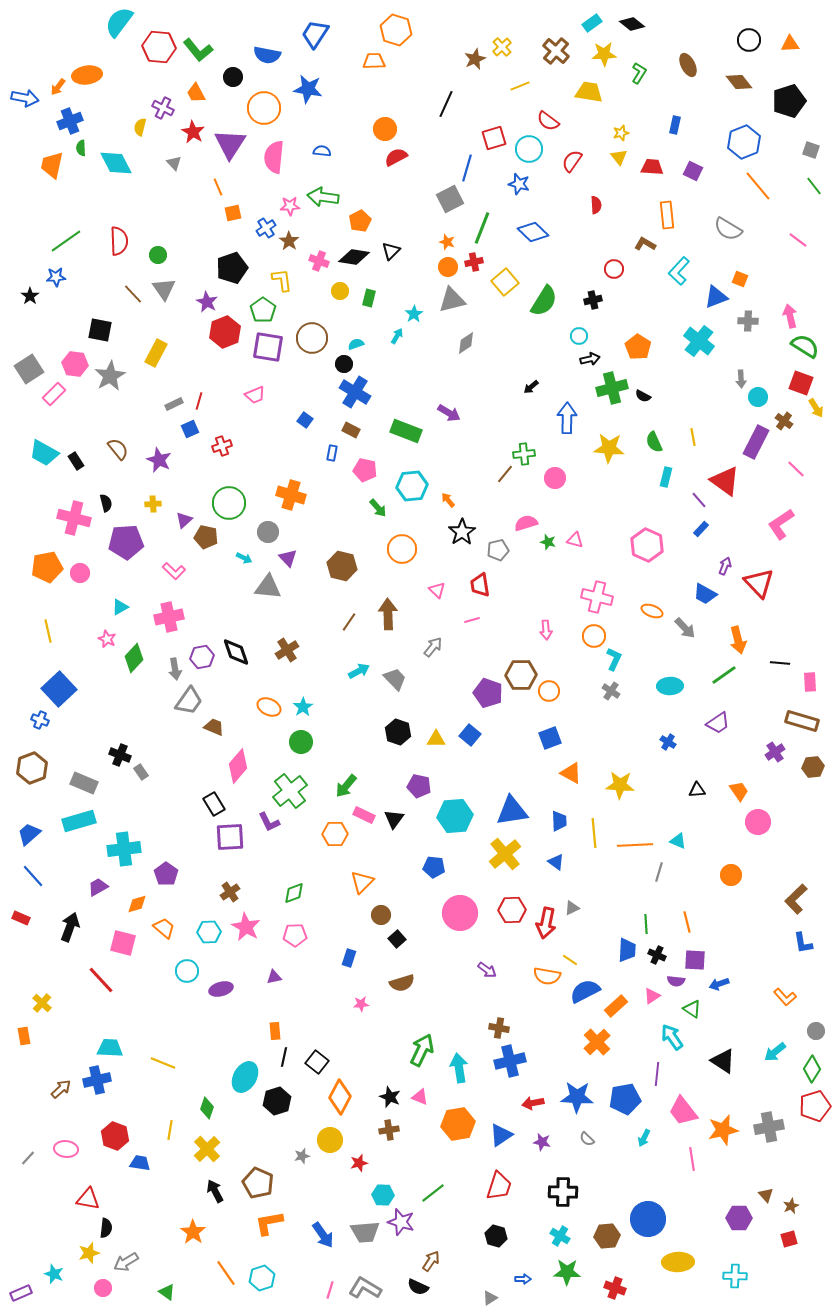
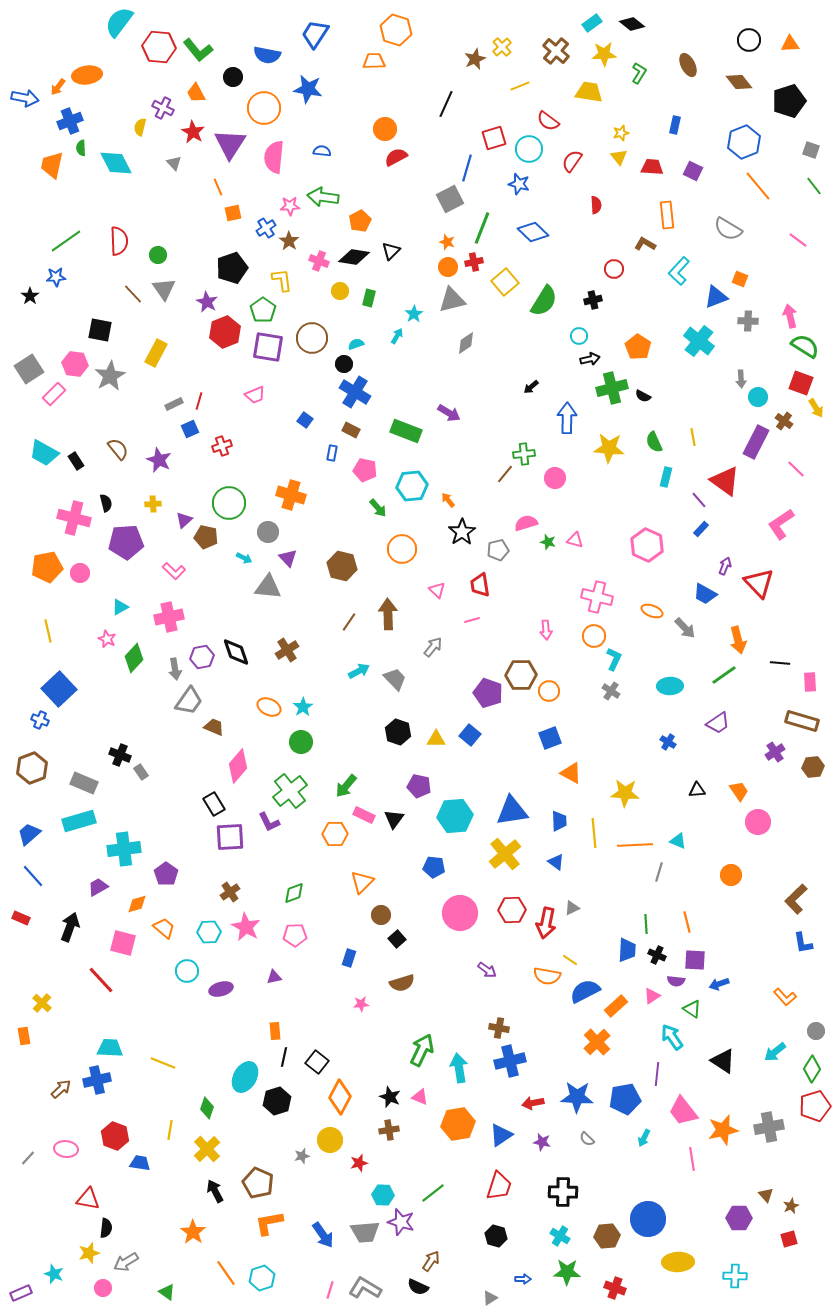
yellow star at (620, 785): moved 5 px right, 8 px down
